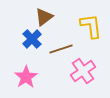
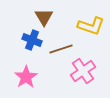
brown triangle: rotated 24 degrees counterclockwise
yellow L-shape: rotated 116 degrees clockwise
blue cross: moved 1 px down; rotated 24 degrees counterclockwise
